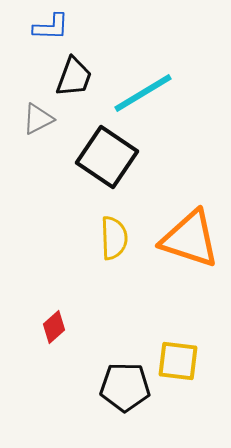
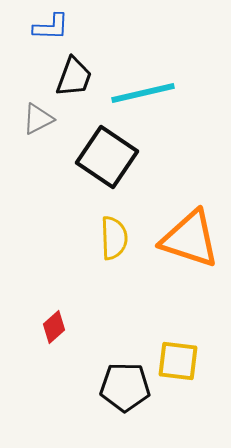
cyan line: rotated 18 degrees clockwise
